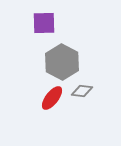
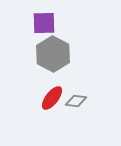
gray hexagon: moved 9 px left, 8 px up
gray diamond: moved 6 px left, 10 px down
